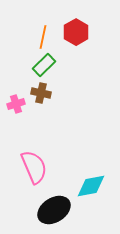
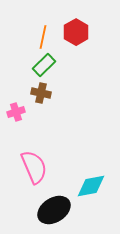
pink cross: moved 8 px down
